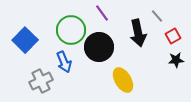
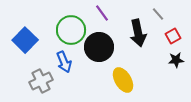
gray line: moved 1 px right, 2 px up
